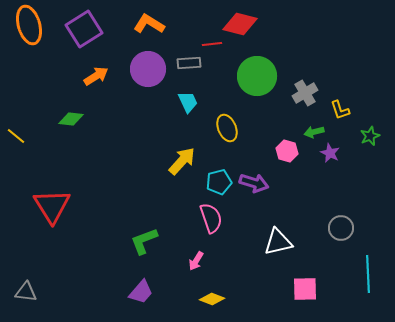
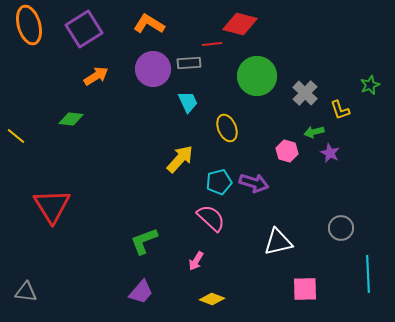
purple circle: moved 5 px right
gray cross: rotated 15 degrees counterclockwise
green star: moved 51 px up
yellow arrow: moved 2 px left, 2 px up
pink semicircle: rotated 28 degrees counterclockwise
